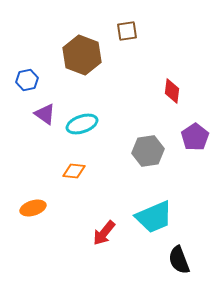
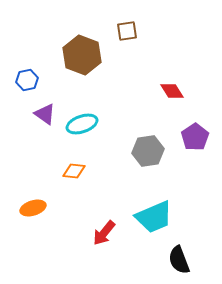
red diamond: rotated 40 degrees counterclockwise
